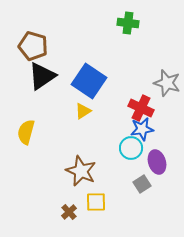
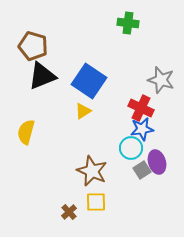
black triangle: rotated 12 degrees clockwise
gray star: moved 6 px left, 3 px up
brown star: moved 11 px right
gray square: moved 14 px up
